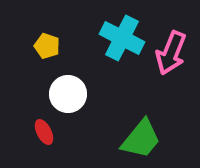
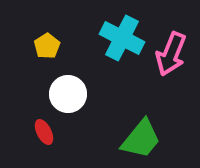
yellow pentagon: rotated 20 degrees clockwise
pink arrow: moved 1 px down
